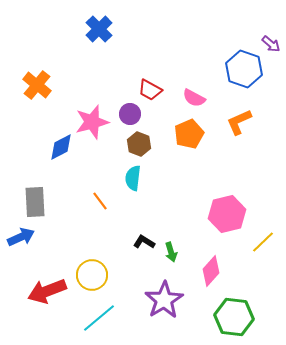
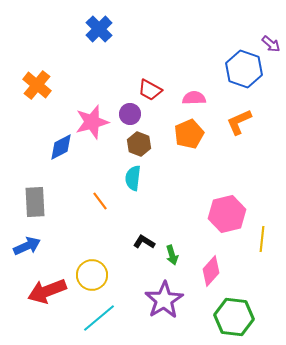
pink semicircle: rotated 150 degrees clockwise
blue arrow: moved 6 px right, 9 px down
yellow line: moved 1 px left, 3 px up; rotated 40 degrees counterclockwise
green arrow: moved 1 px right, 3 px down
